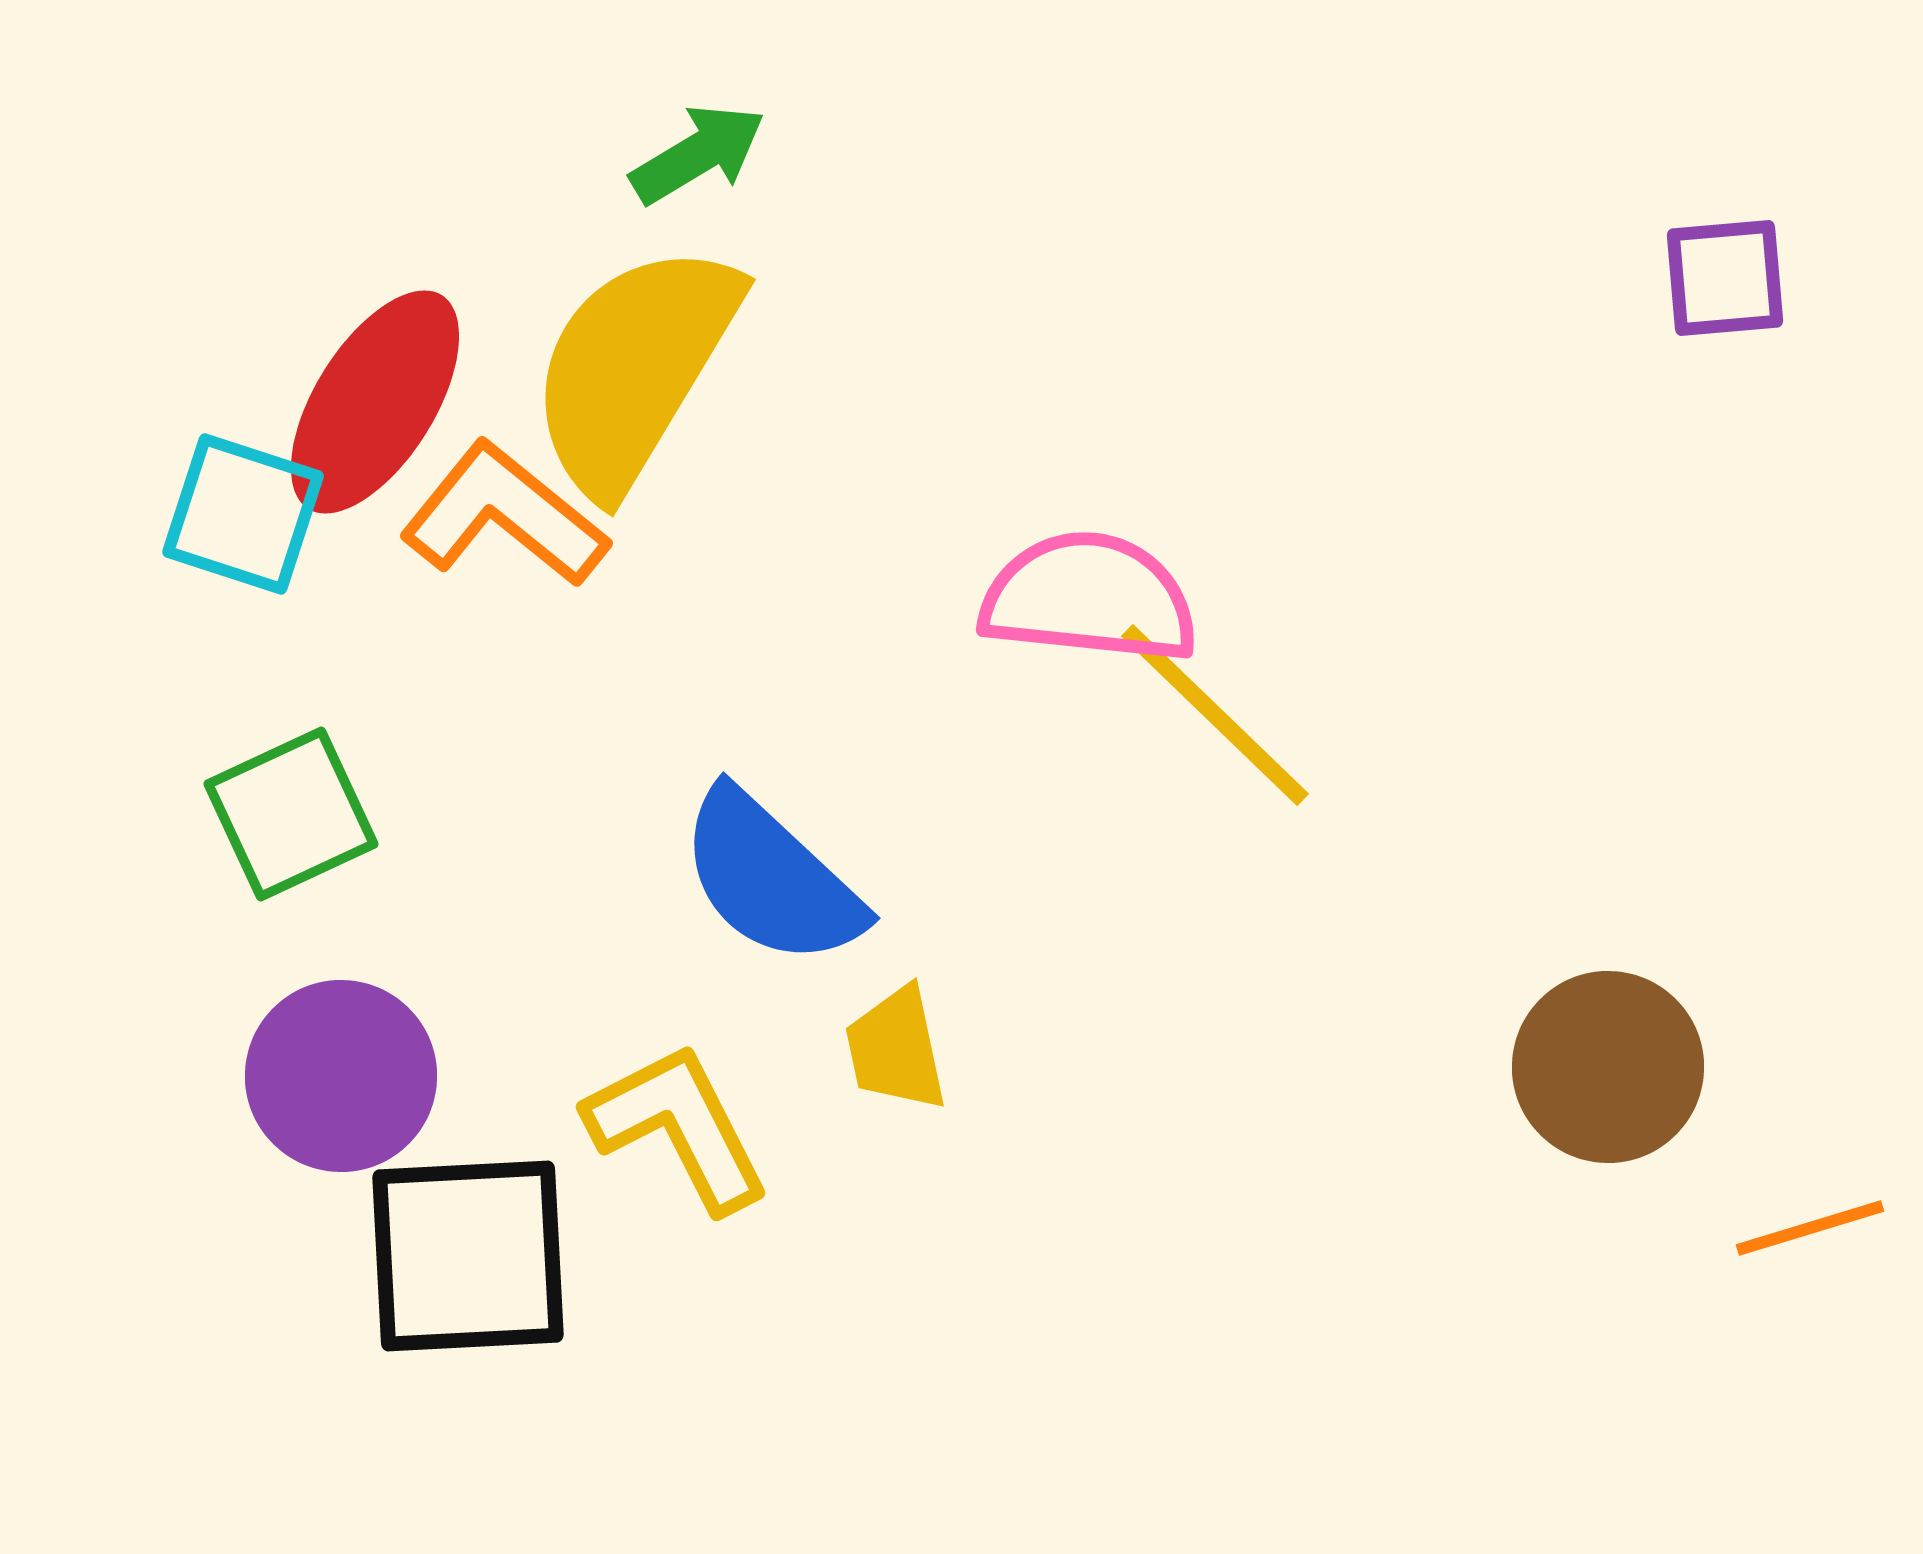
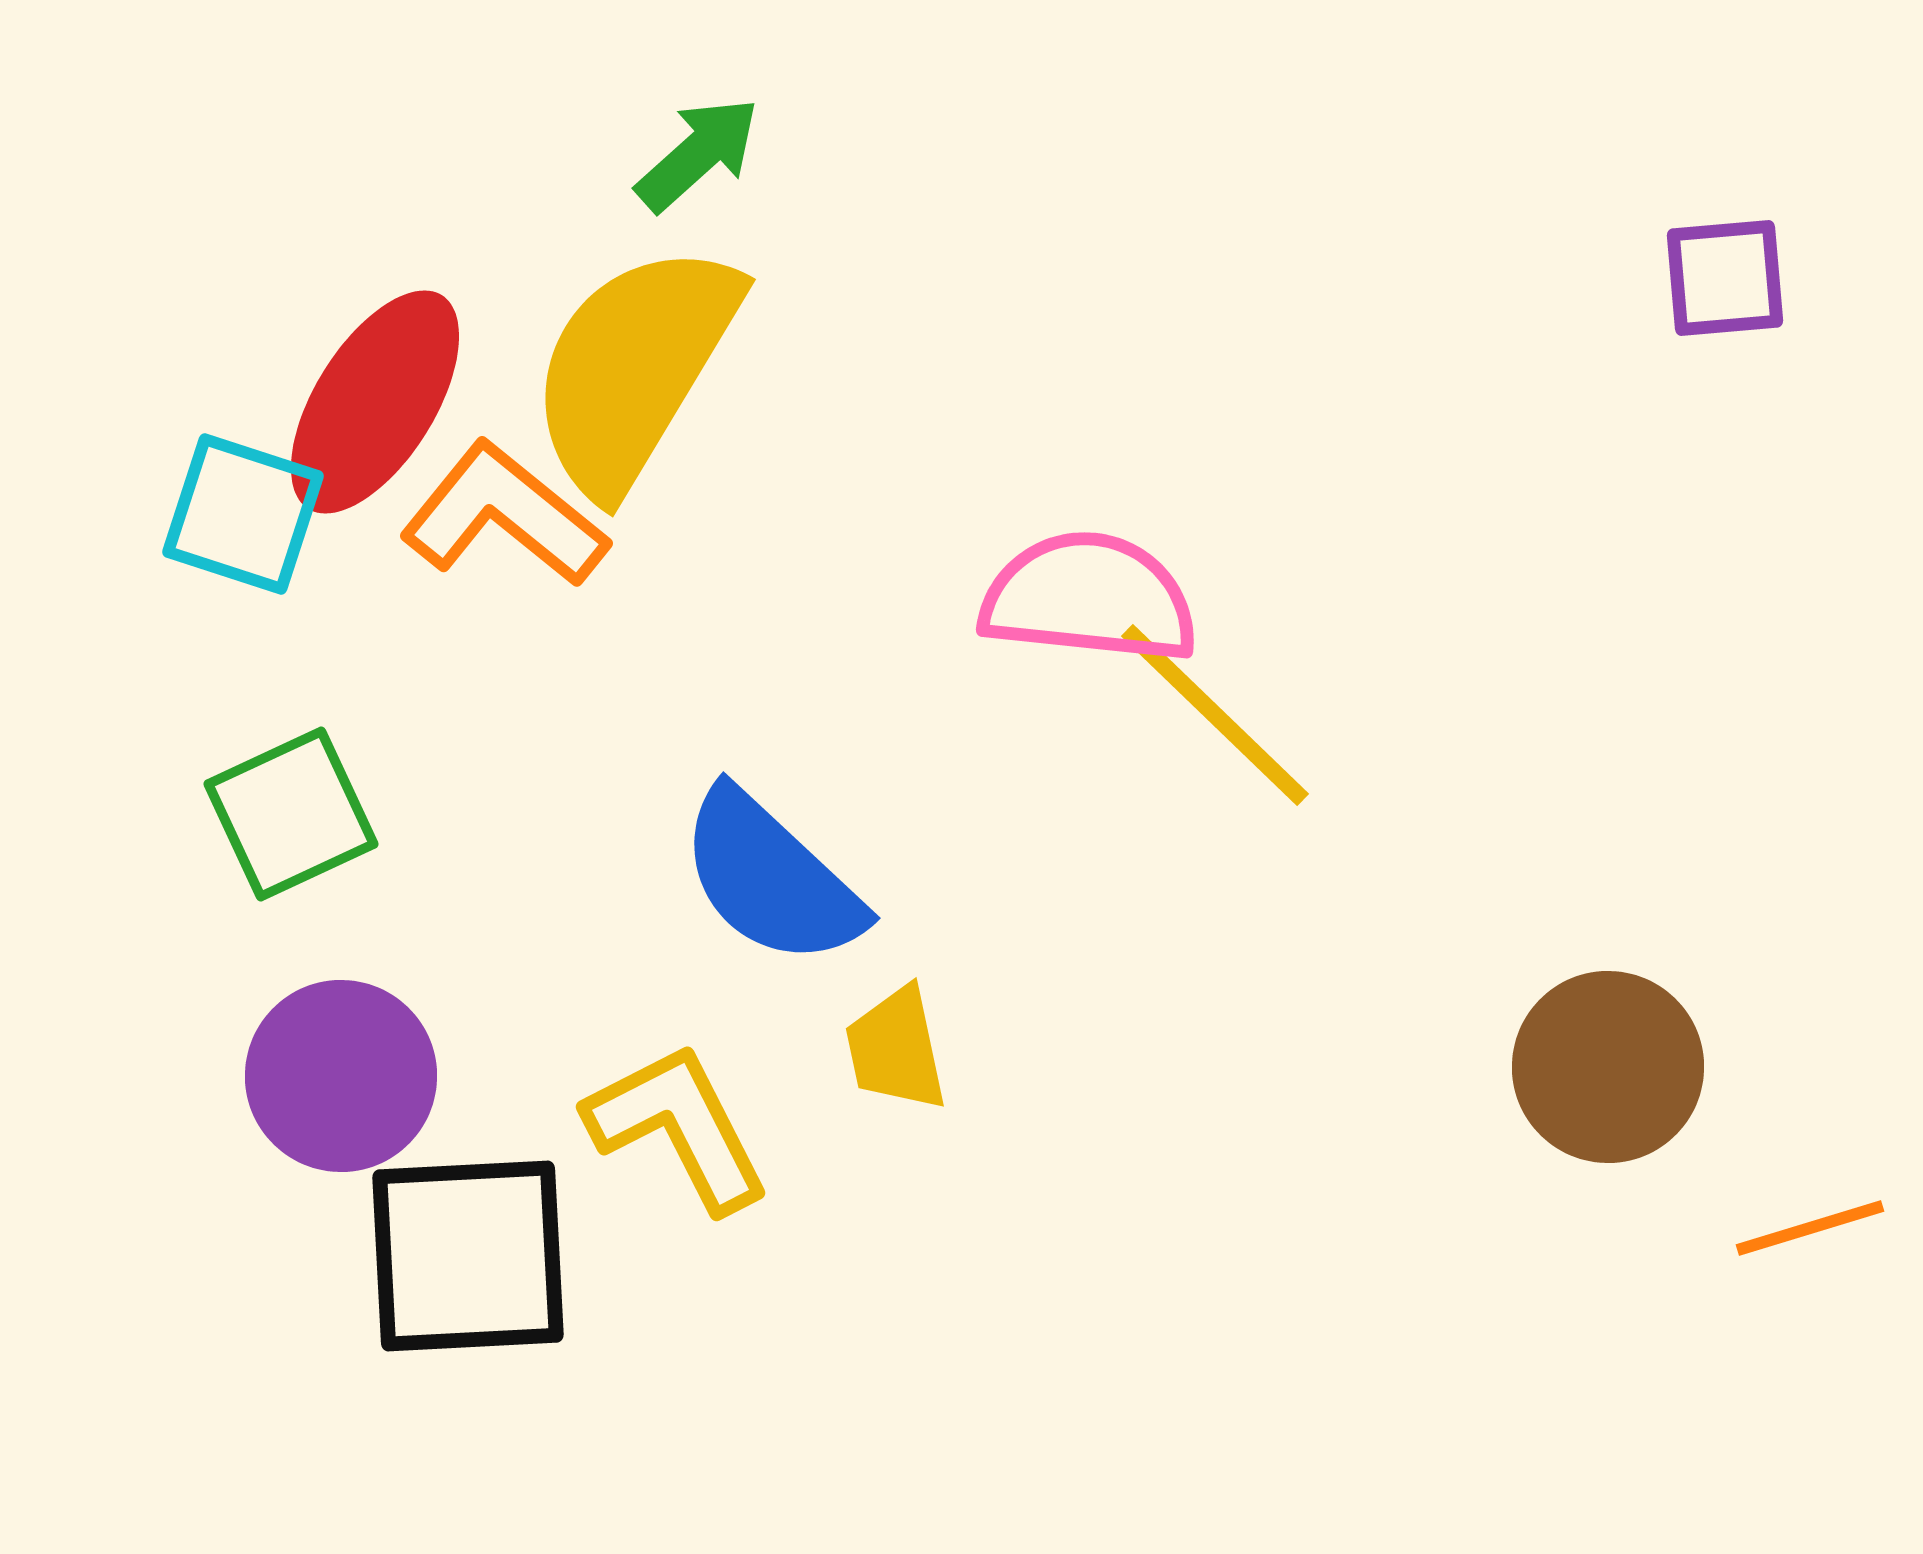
green arrow: rotated 11 degrees counterclockwise
